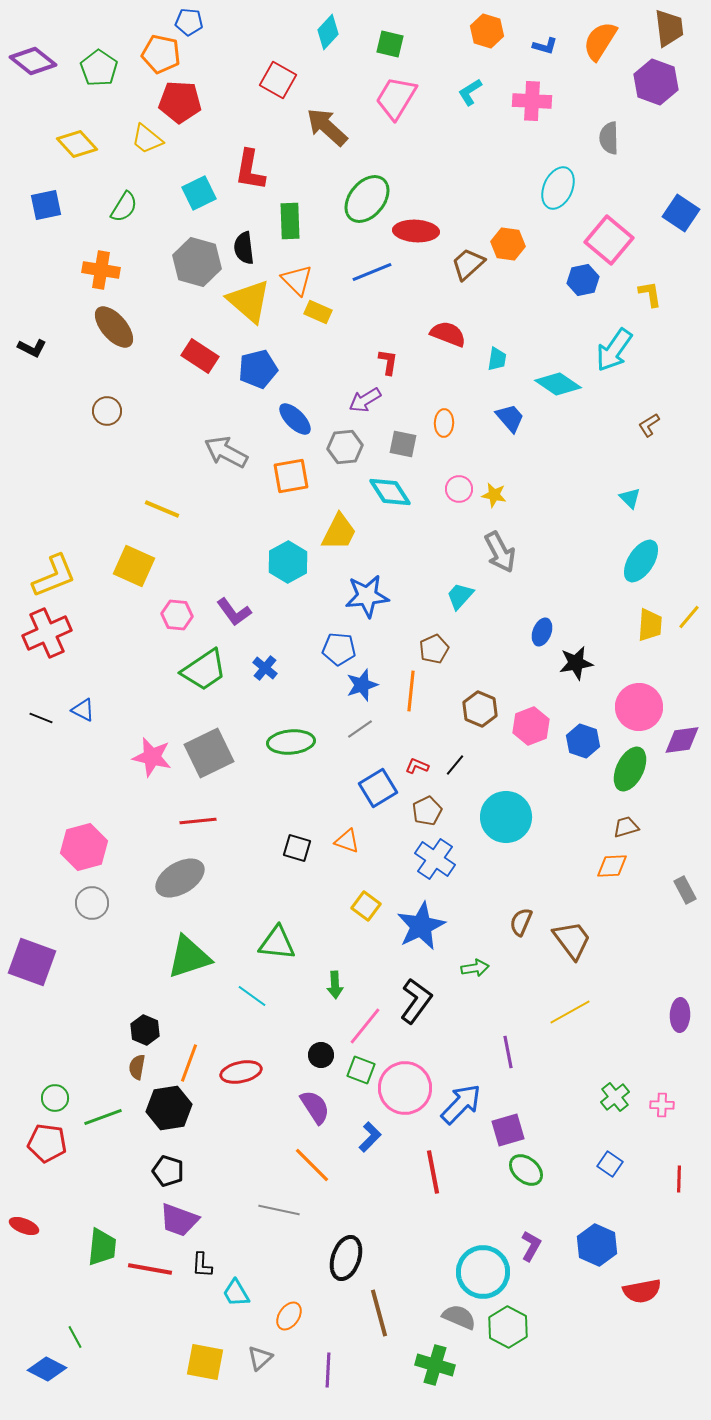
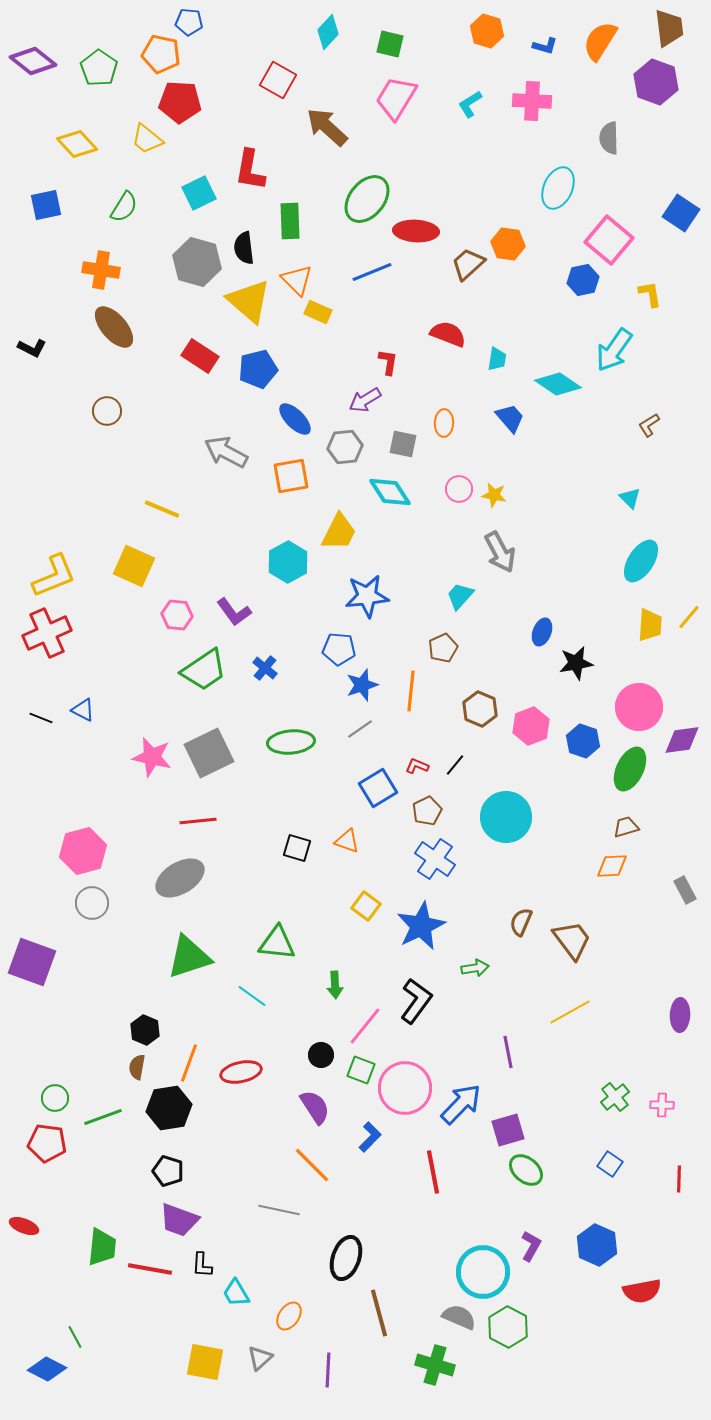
cyan L-shape at (470, 92): moved 12 px down
brown pentagon at (434, 649): moved 9 px right, 1 px up
pink hexagon at (84, 847): moved 1 px left, 4 px down
